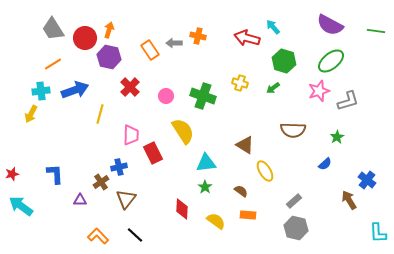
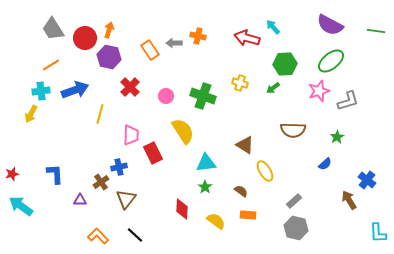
green hexagon at (284, 61): moved 1 px right, 3 px down; rotated 20 degrees counterclockwise
orange line at (53, 64): moved 2 px left, 1 px down
